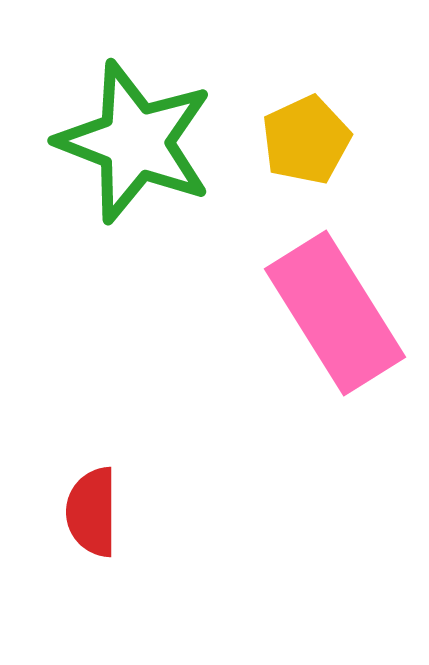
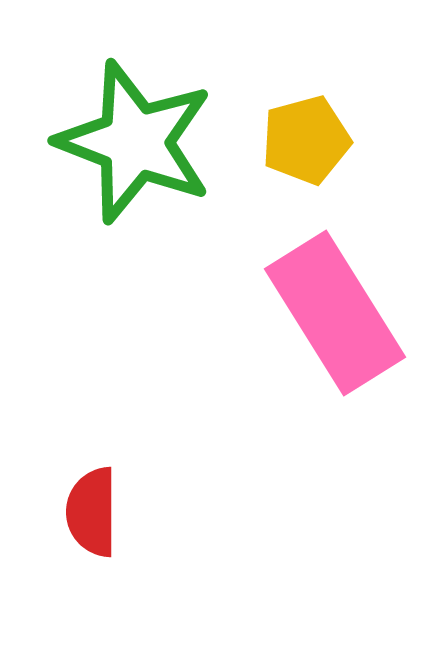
yellow pentagon: rotated 10 degrees clockwise
